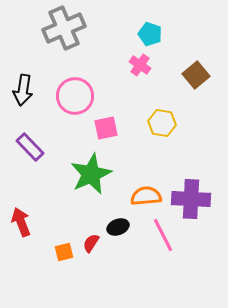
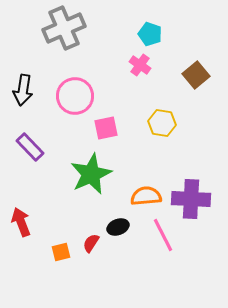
orange square: moved 3 px left
